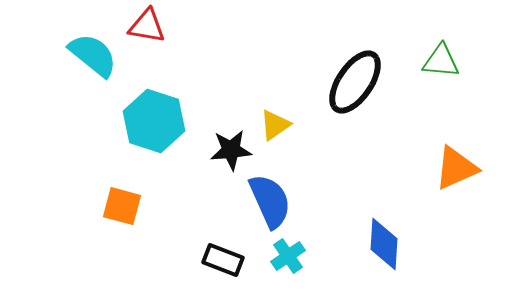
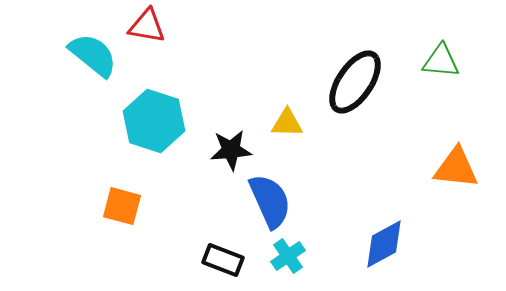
yellow triangle: moved 12 px right, 2 px up; rotated 36 degrees clockwise
orange triangle: rotated 30 degrees clockwise
blue diamond: rotated 58 degrees clockwise
